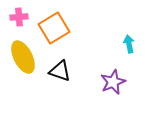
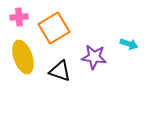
cyan arrow: rotated 120 degrees clockwise
yellow ellipse: rotated 8 degrees clockwise
purple star: moved 19 px left, 25 px up; rotated 30 degrees clockwise
